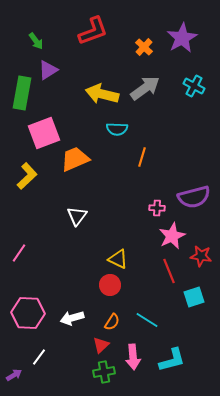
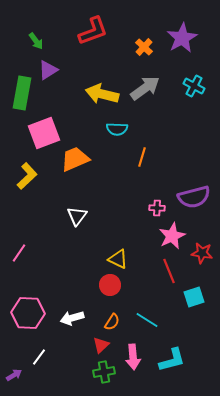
red star: moved 1 px right, 3 px up
